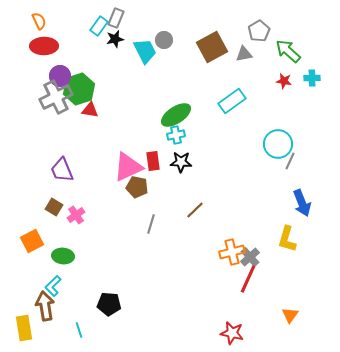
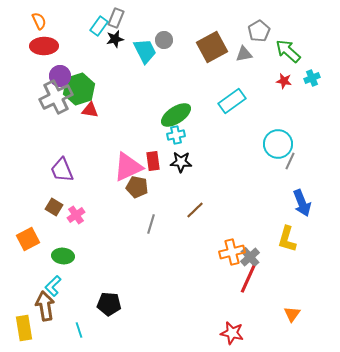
cyan cross at (312, 78): rotated 21 degrees counterclockwise
orange square at (32, 241): moved 4 px left, 2 px up
orange triangle at (290, 315): moved 2 px right, 1 px up
